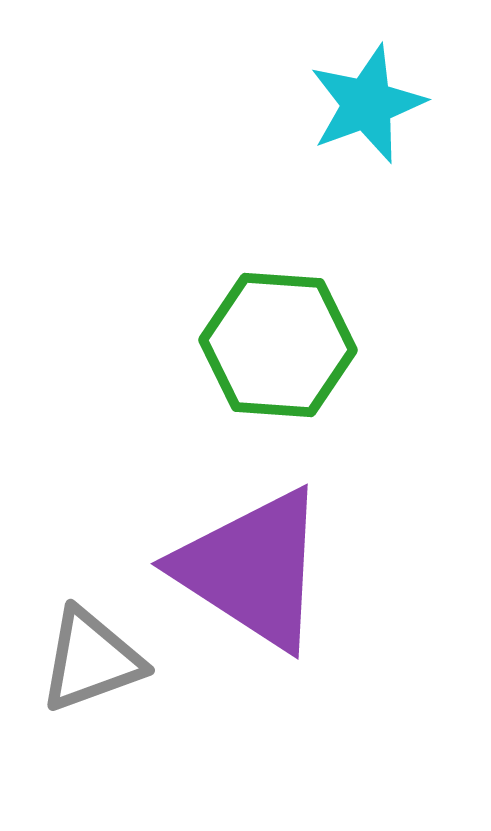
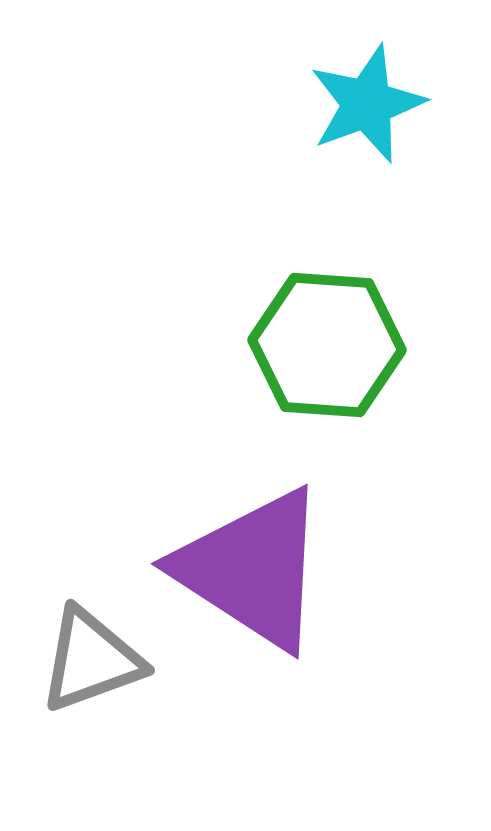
green hexagon: moved 49 px right
